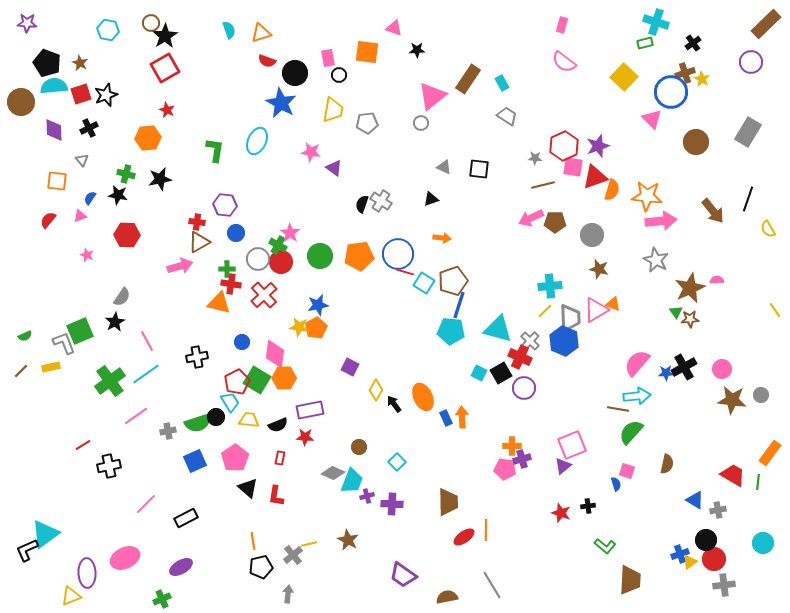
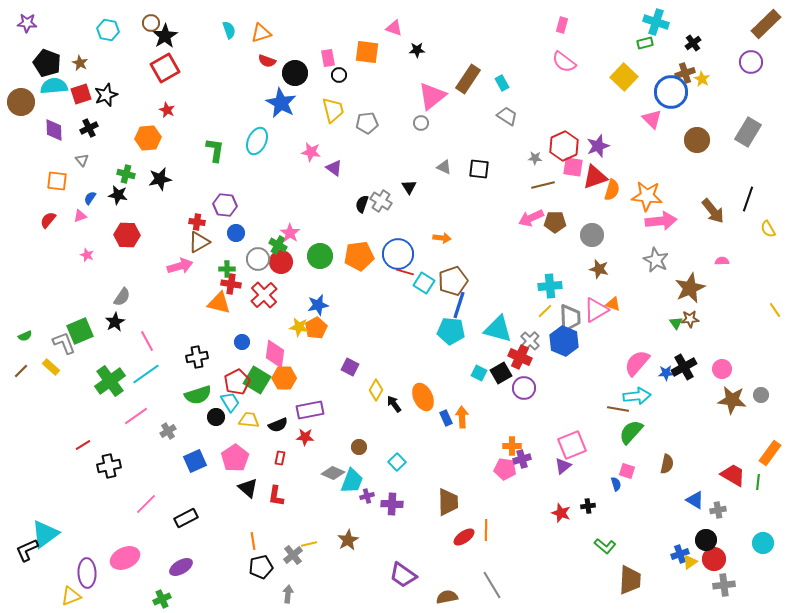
yellow trapezoid at (333, 110): rotated 24 degrees counterclockwise
brown circle at (696, 142): moved 1 px right, 2 px up
black triangle at (431, 199): moved 22 px left, 12 px up; rotated 42 degrees counterclockwise
pink semicircle at (717, 280): moved 5 px right, 19 px up
green triangle at (676, 312): moved 11 px down
yellow rectangle at (51, 367): rotated 54 degrees clockwise
green semicircle at (198, 423): moved 28 px up
gray cross at (168, 431): rotated 21 degrees counterclockwise
brown star at (348, 540): rotated 15 degrees clockwise
